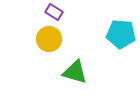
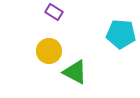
yellow circle: moved 12 px down
green triangle: rotated 12 degrees clockwise
